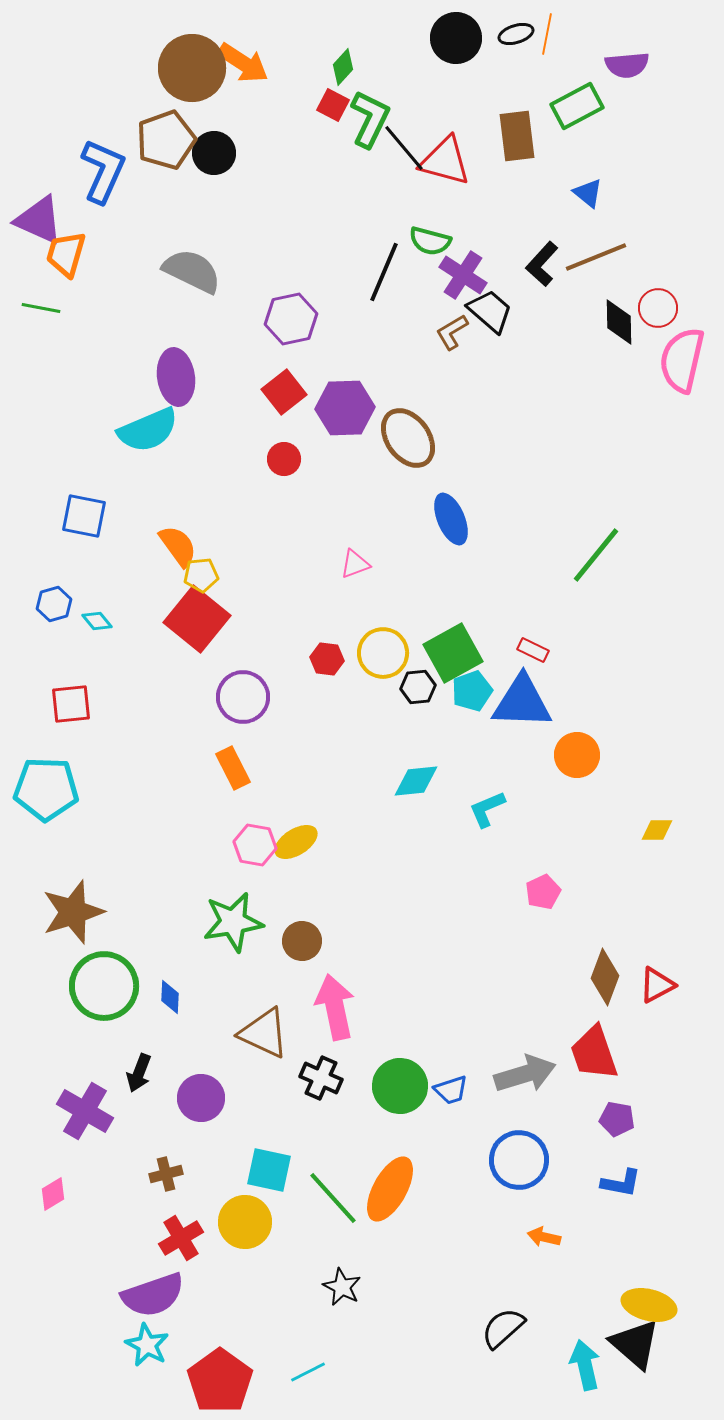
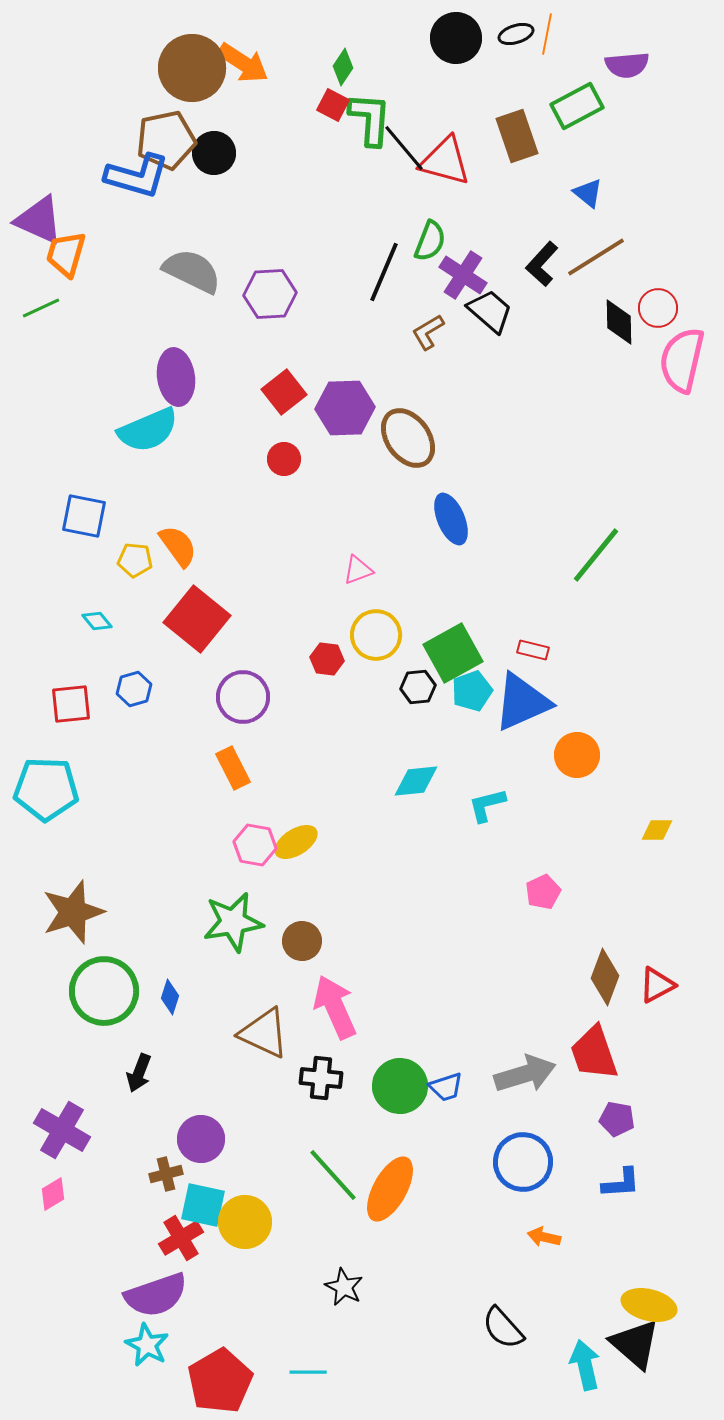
green diamond at (343, 67): rotated 9 degrees counterclockwise
green L-shape at (370, 119): rotated 22 degrees counterclockwise
brown rectangle at (517, 136): rotated 12 degrees counterclockwise
brown pentagon at (166, 140): rotated 8 degrees clockwise
blue L-shape at (103, 171): moved 34 px right, 5 px down; rotated 82 degrees clockwise
green semicircle at (430, 241): rotated 84 degrees counterclockwise
brown line at (596, 257): rotated 10 degrees counterclockwise
green line at (41, 308): rotated 36 degrees counterclockwise
purple hexagon at (291, 319): moved 21 px left, 25 px up; rotated 9 degrees clockwise
brown L-shape at (452, 332): moved 24 px left
pink triangle at (355, 564): moved 3 px right, 6 px down
yellow pentagon at (201, 575): moved 66 px left, 15 px up; rotated 12 degrees clockwise
blue hexagon at (54, 604): moved 80 px right, 85 px down
red rectangle at (533, 650): rotated 12 degrees counterclockwise
yellow circle at (383, 653): moved 7 px left, 18 px up
blue triangle at (522, 702): rotated 26 degrees counterclockwise
cyan L-shape at (487, 809): moved 4 px up; rotated 9 degrees clockwise
green circle at (104, 986): moved 5 px down
blue diamond at (170, 997): rotated 16 degrees clockwise
pink arrow at (335, 1007): rotated 12 degrees counterclockwise
black cross at (321, 1078): rotated 18 degrees counterclockwise
blue trapezoid at (451, 1090): moved 5 px left, 3 px up
purple circle at (201, 1098): moved 41 px down
purple cross at (85, 1111): moved 23 px left, 19 px down
blue circle at (519, 1160): moved 4 px right, 2 px down
cyan square at (269, 1170): moved 66 px left, 35 px down
blue L-shape at (621, 1183): rotated 15 degrees counterclockwise
green line at (333, 1198): moved 23 px up
black star at (342, 1287): moved 2 px right
purple semicircle at (153, 1295): moved 3 px right
black semicircle at (503, 1328): rotated 90 degrees counterclockwise
cyan line at (308, 1372): rotated 27 degrees clockwise
red pentagon at (220, 1381): rotated 6 degrees clockwise
